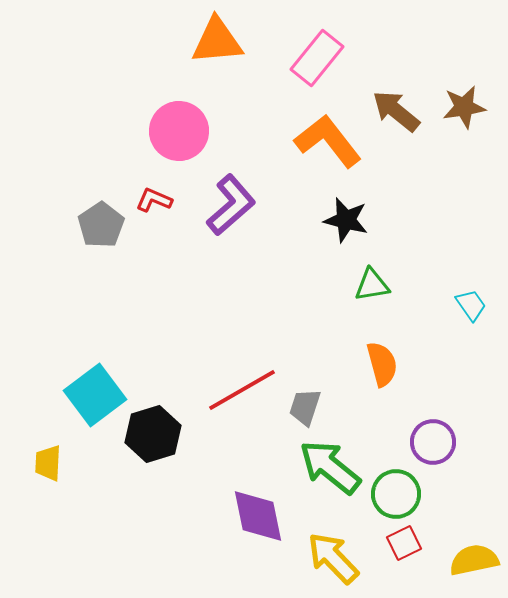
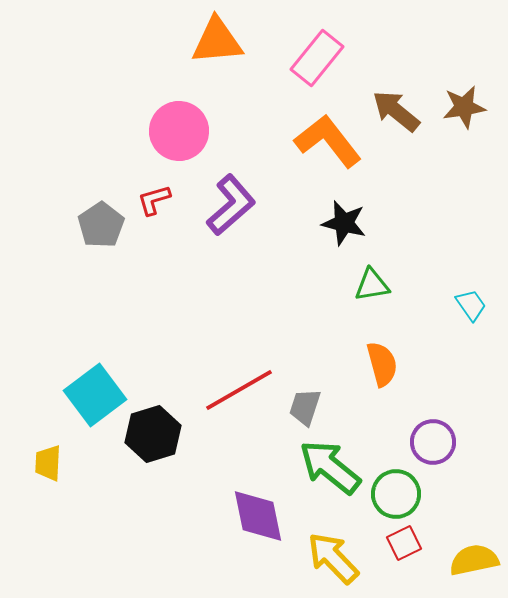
red L-shape: rotated 39 degrees counterclockwise
black star: moved 2 px left, 3 px down
red line: moved 3 px left
